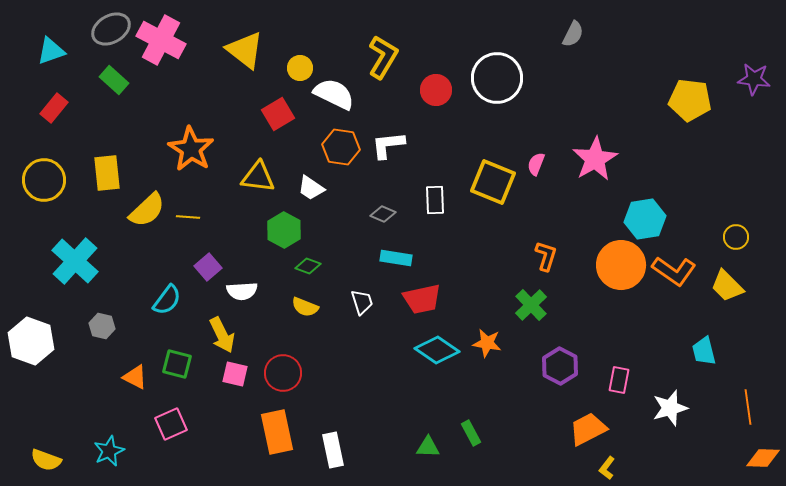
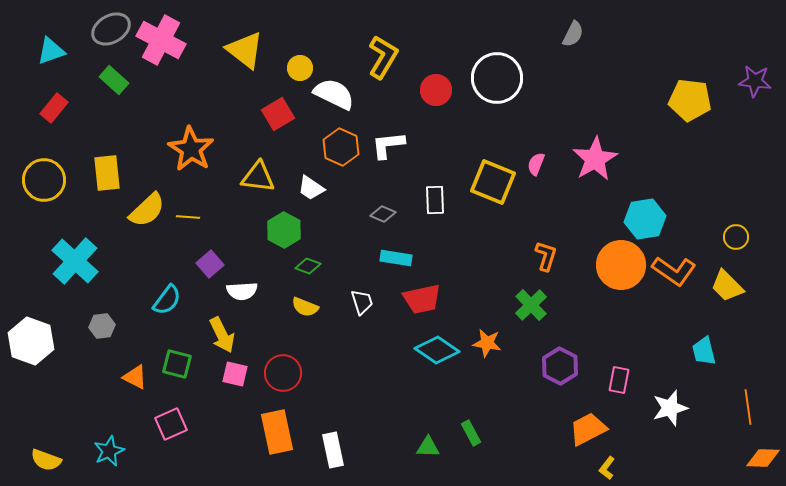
purple star at (754, 79): moved 1 px right, 2 px down
orange hexagon at (341, 147): rotated 15 degrees clockwise
purple square at (208, 267): moved 2 px right, 3 px up
gray hexagon at (102, 326): rotated 20 degrees counterclockwise
